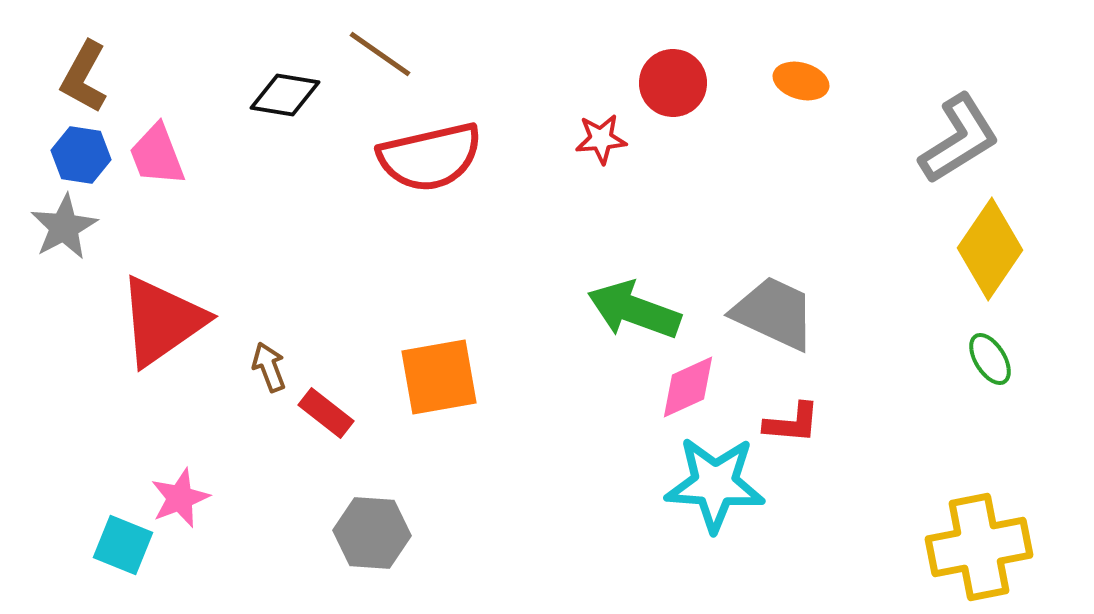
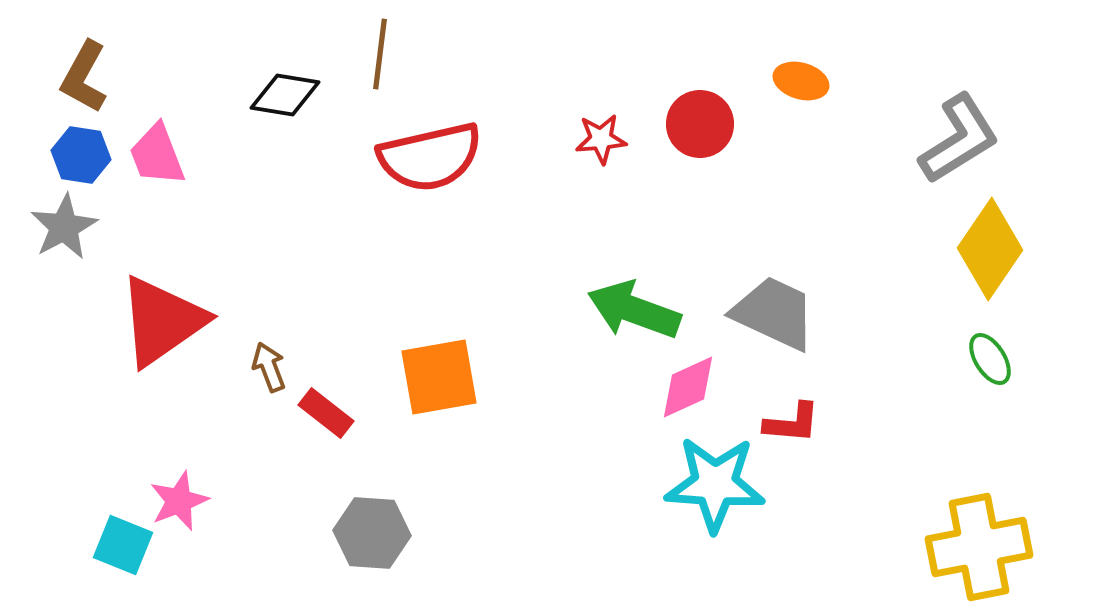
brown line: rotated 62 degrees clockwise
red circle: moved 27 px right, 41 px down
pink star: moved 1 px left, 3 px down
